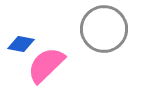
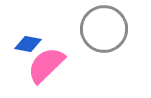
blue diamond: moved 7 px right
